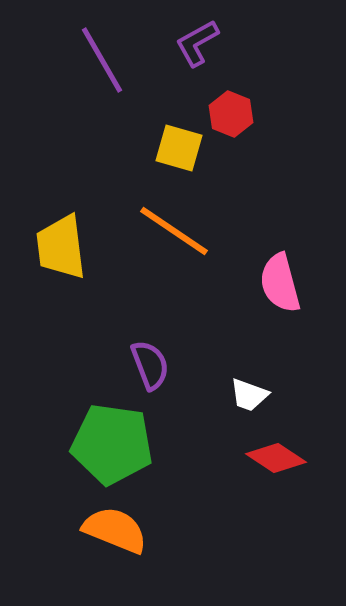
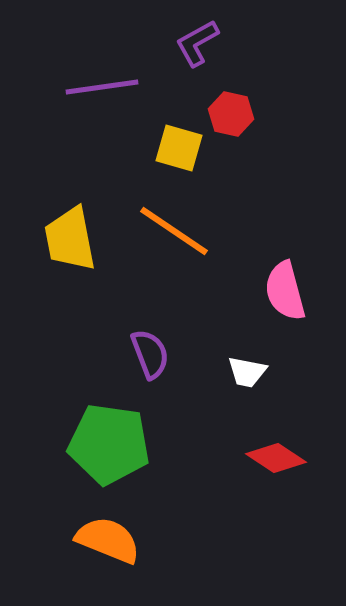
purple line: moved 27 px down; rotated 68 degrees counterclockwise
red hexagon: rotated 9 degrees counterclockwise
yellow trapezoid: moved 9 px right, 8 px up; rotated 4 degrees counterclockwise
pink semicircle: moved 5 px right, 8 px down
purple semicircle: moved 11 px up
white trapezoid: moved 2 px left, 23 px up; rotated 9 degrees counterclockwise
green pentagon: moved 3 px left
orange semicircle: moved 7 px left, 10 px down
